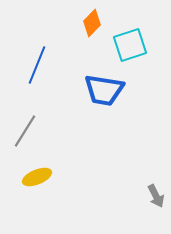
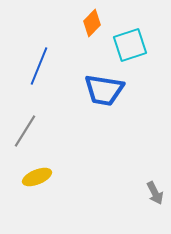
blue line: moved 2 px right, 1 px down
gray arrow: moved 1 px left, 3 px up
